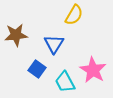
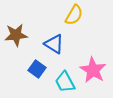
blue triangle: rotated 30 degrees counterclockwise
